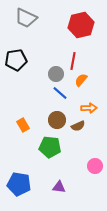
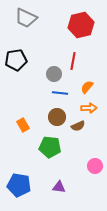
gray circle: moved 2 px left
orange semicircle: moved 6 px right, 7 px down
blue line: rotated 35 degrees counterclockwise
brown circle: moved 3 px up
blue pentagon: moved 1 px down
